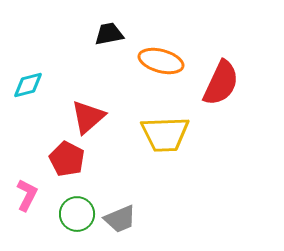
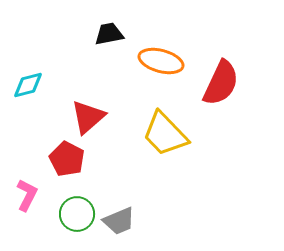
yellow trapezoid: rotated 48 degrees clockwise
gray trapezoid: moved 1 px left, 2 px down
